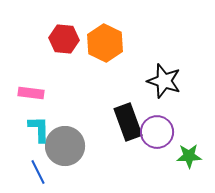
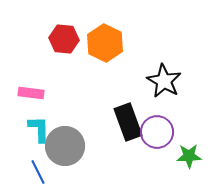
black star: rotated 12 degrees clockwise
